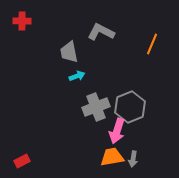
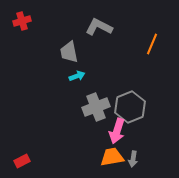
red cross: rotated 18 degrees counterclockwise
gray L-shape: moved 2 px left, 5 px up
